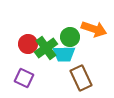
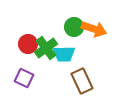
green circle: moved 4 px right, 10 px up
brown rectangle: moved 1 px right, 3 px down
